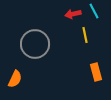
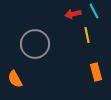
yellow line: moved 2 px right
orange semicircle: rotated 126 degrees clockwise
